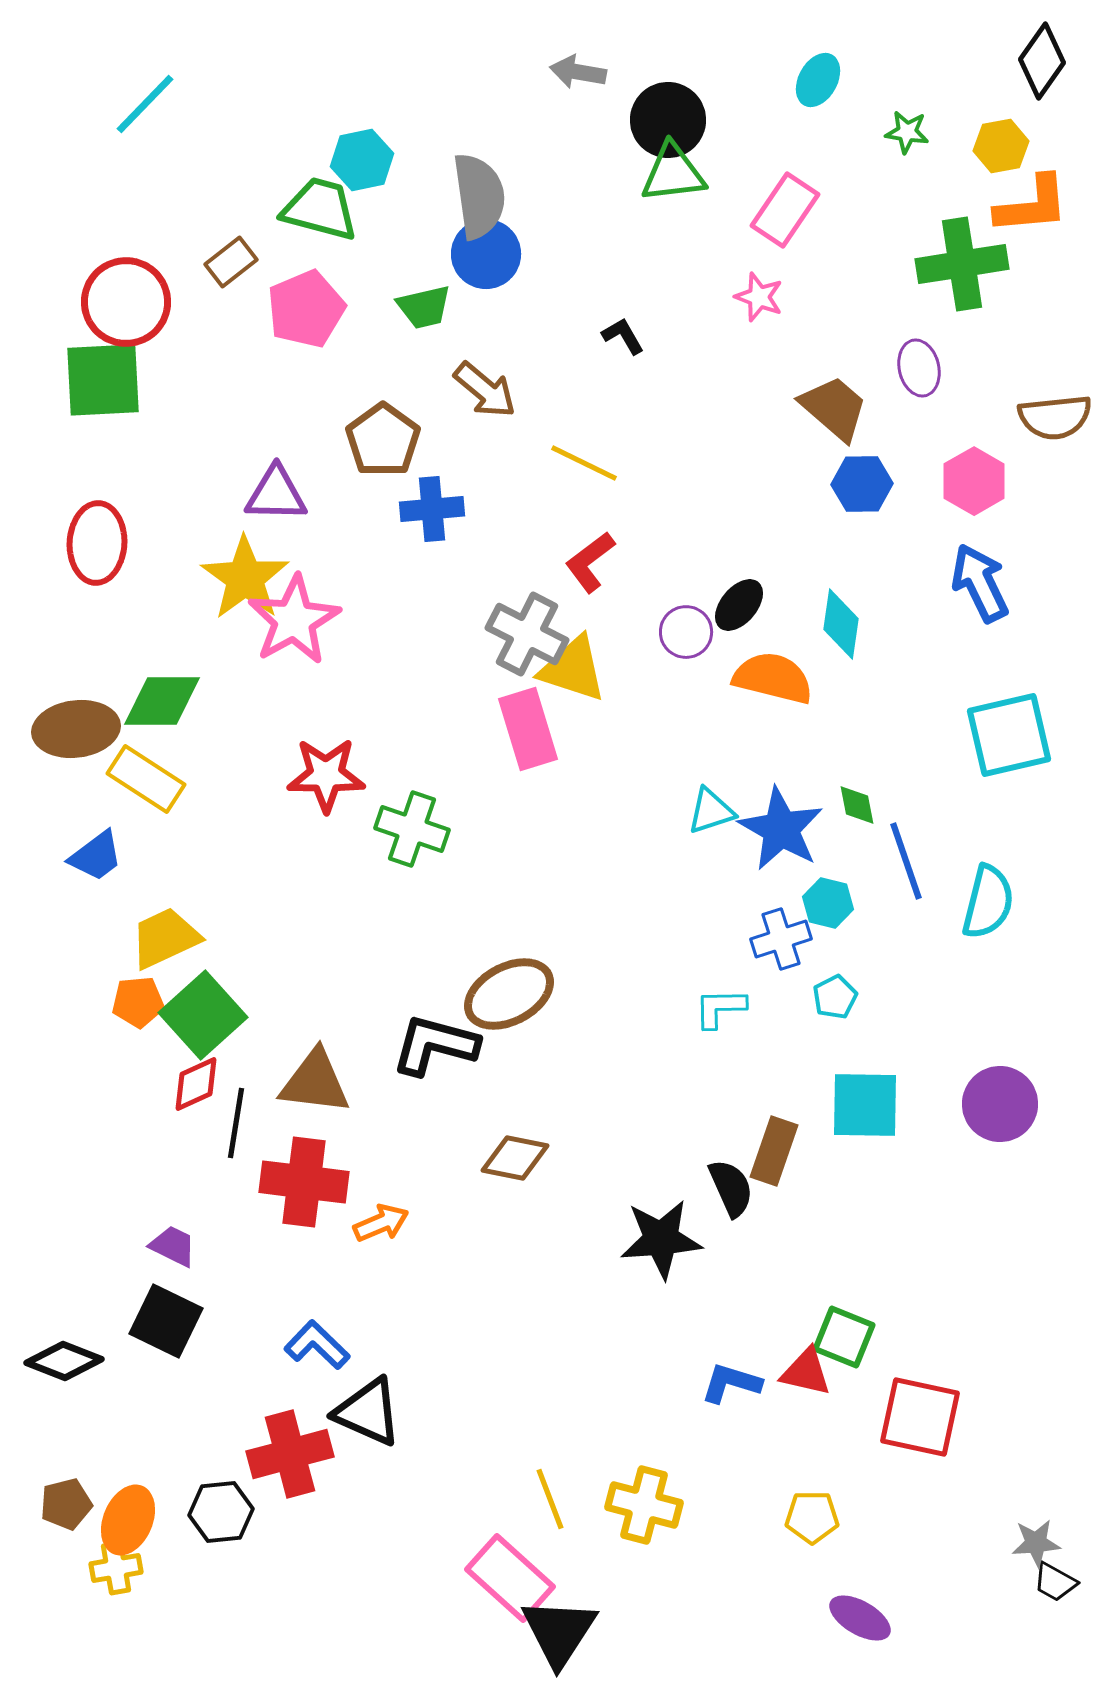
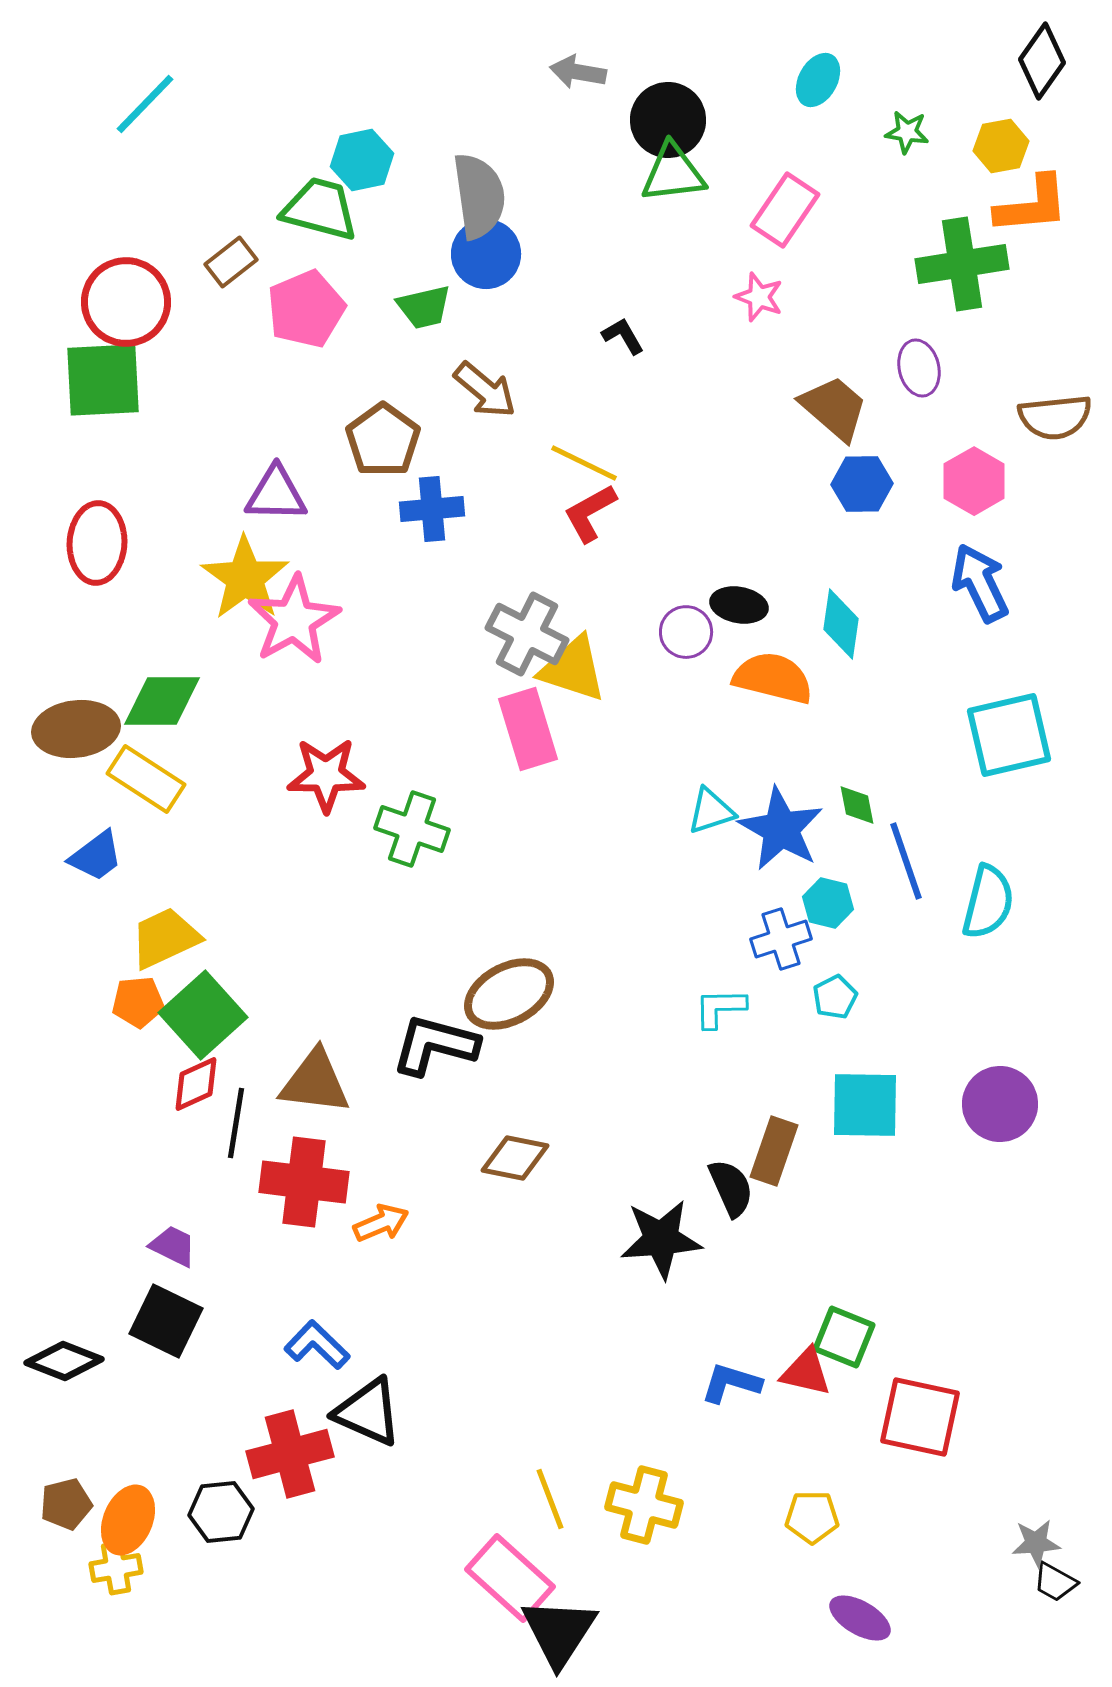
red L-shape at (590, 562): moved 49 px up; rotated 8 degrees clockwise
black ellipse at (739, 605): rotated 60 degrees clockwise
